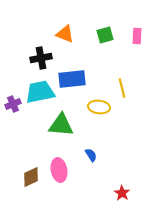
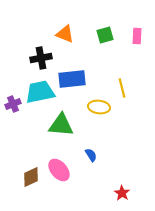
pink ellipse: rotated 30 degrees counterclockwise
